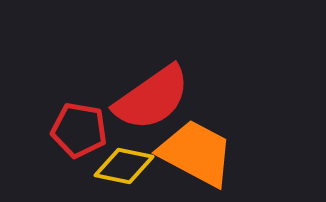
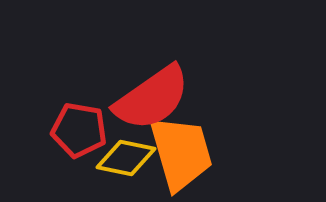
orange trapezoid: moved 15 px left; rotated 46 degrees clockwise
yellow diamond: moved 2 px right, 8 px up
